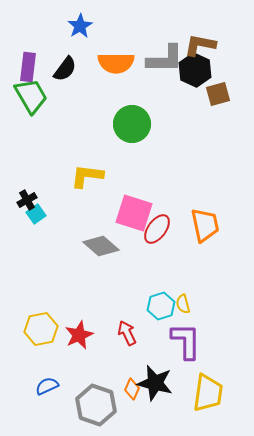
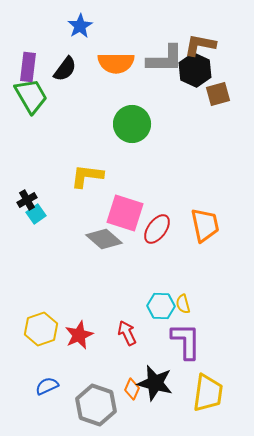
pink square: moved 9 px left
gray diamond: moved 3 px right, 7 px up
cyan hexagon: rotated 20 degrees clockwise
yellow hexagon: rotated 8 degrees counterclockwise
